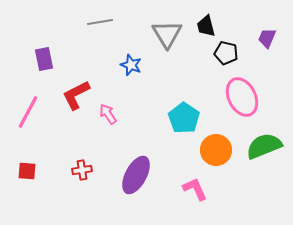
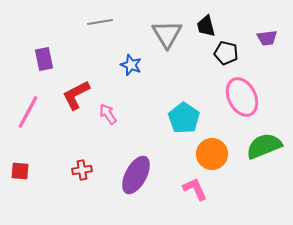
purple trapezoid: rotated 120 degrees counterclockwise
orange circle: moved 4 px left, 4 px down
red square: moved 7 px left
